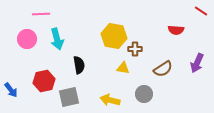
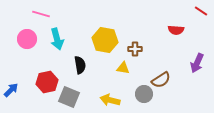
pink line: rotated 18 degrees clockwise
yellow hexagon: moved 9 px left, 4 px down
black semicircle: moved 1 px right
brown semicircle: moved 2 px left, 11 px down
red hexagon: moved 3 px right, 1 px down
blue arrow: rotated 98 degrees counterclockwise
gray square: rotated 35 degrees clockwise
